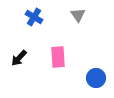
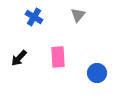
gray triangle: rotated 14 degrees clockwise
blue circle: moved 1 px right, 5 px up
